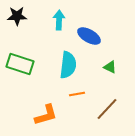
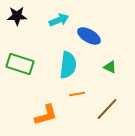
cyan arrow: rotated 66 degrees clockwise
